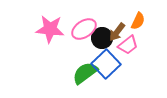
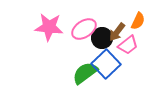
pink star: moved 1 px left, 2 px up
